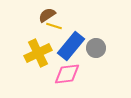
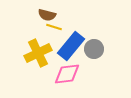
brown semicircle: rotated 132 degrees counterclockwise
yellow line: moved 1 px down
gray circle: moved 2 px left, 1 px down
